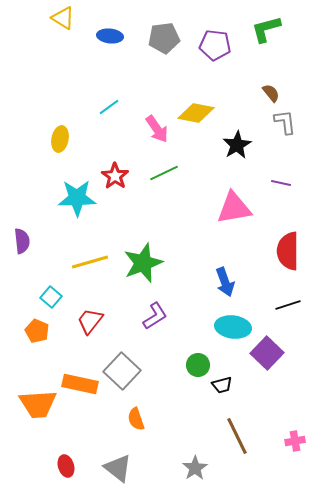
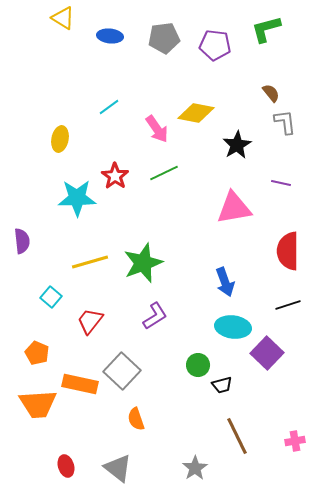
orange pentagon: moved 22 px down
